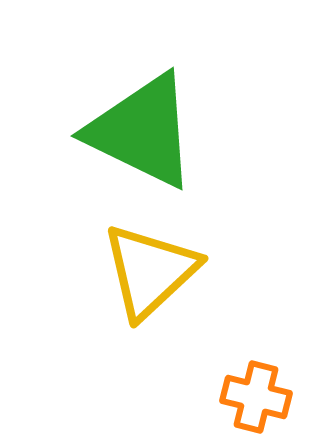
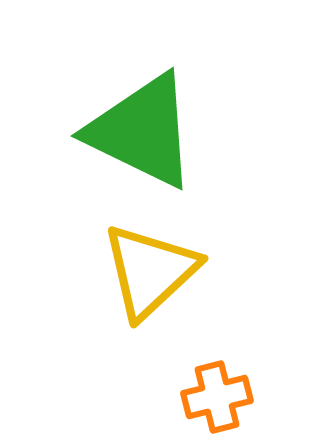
orange cross: moved 39 px left; rotated 28 degrees counterclockwise
